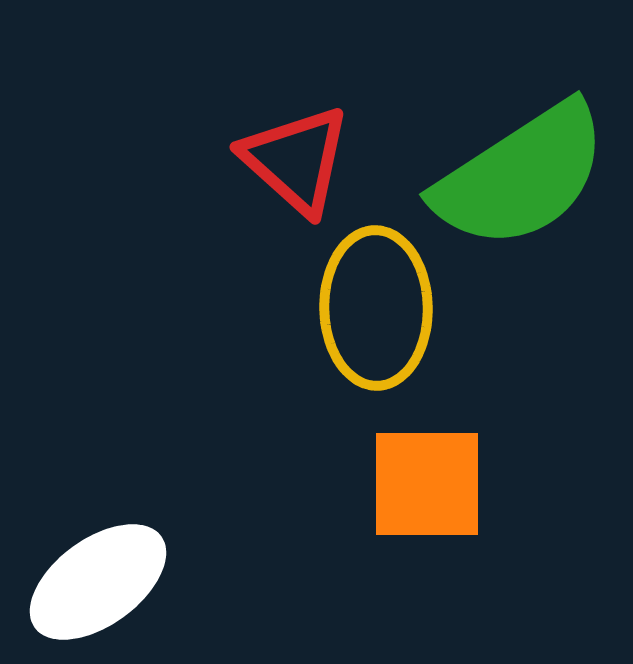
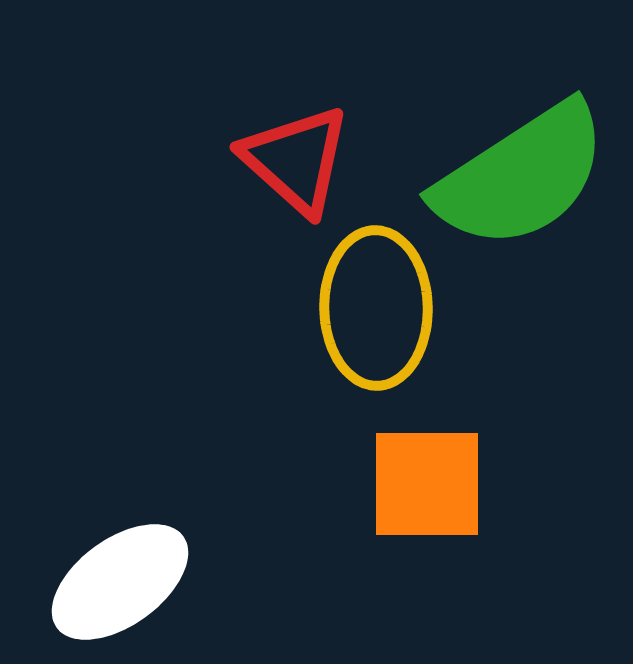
white ellipse: moved 22 px right
